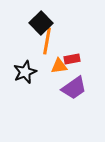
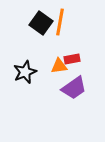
black square: rotated 10 degrees counterclockwise
orange line: moved 13 px right, 19 px up
